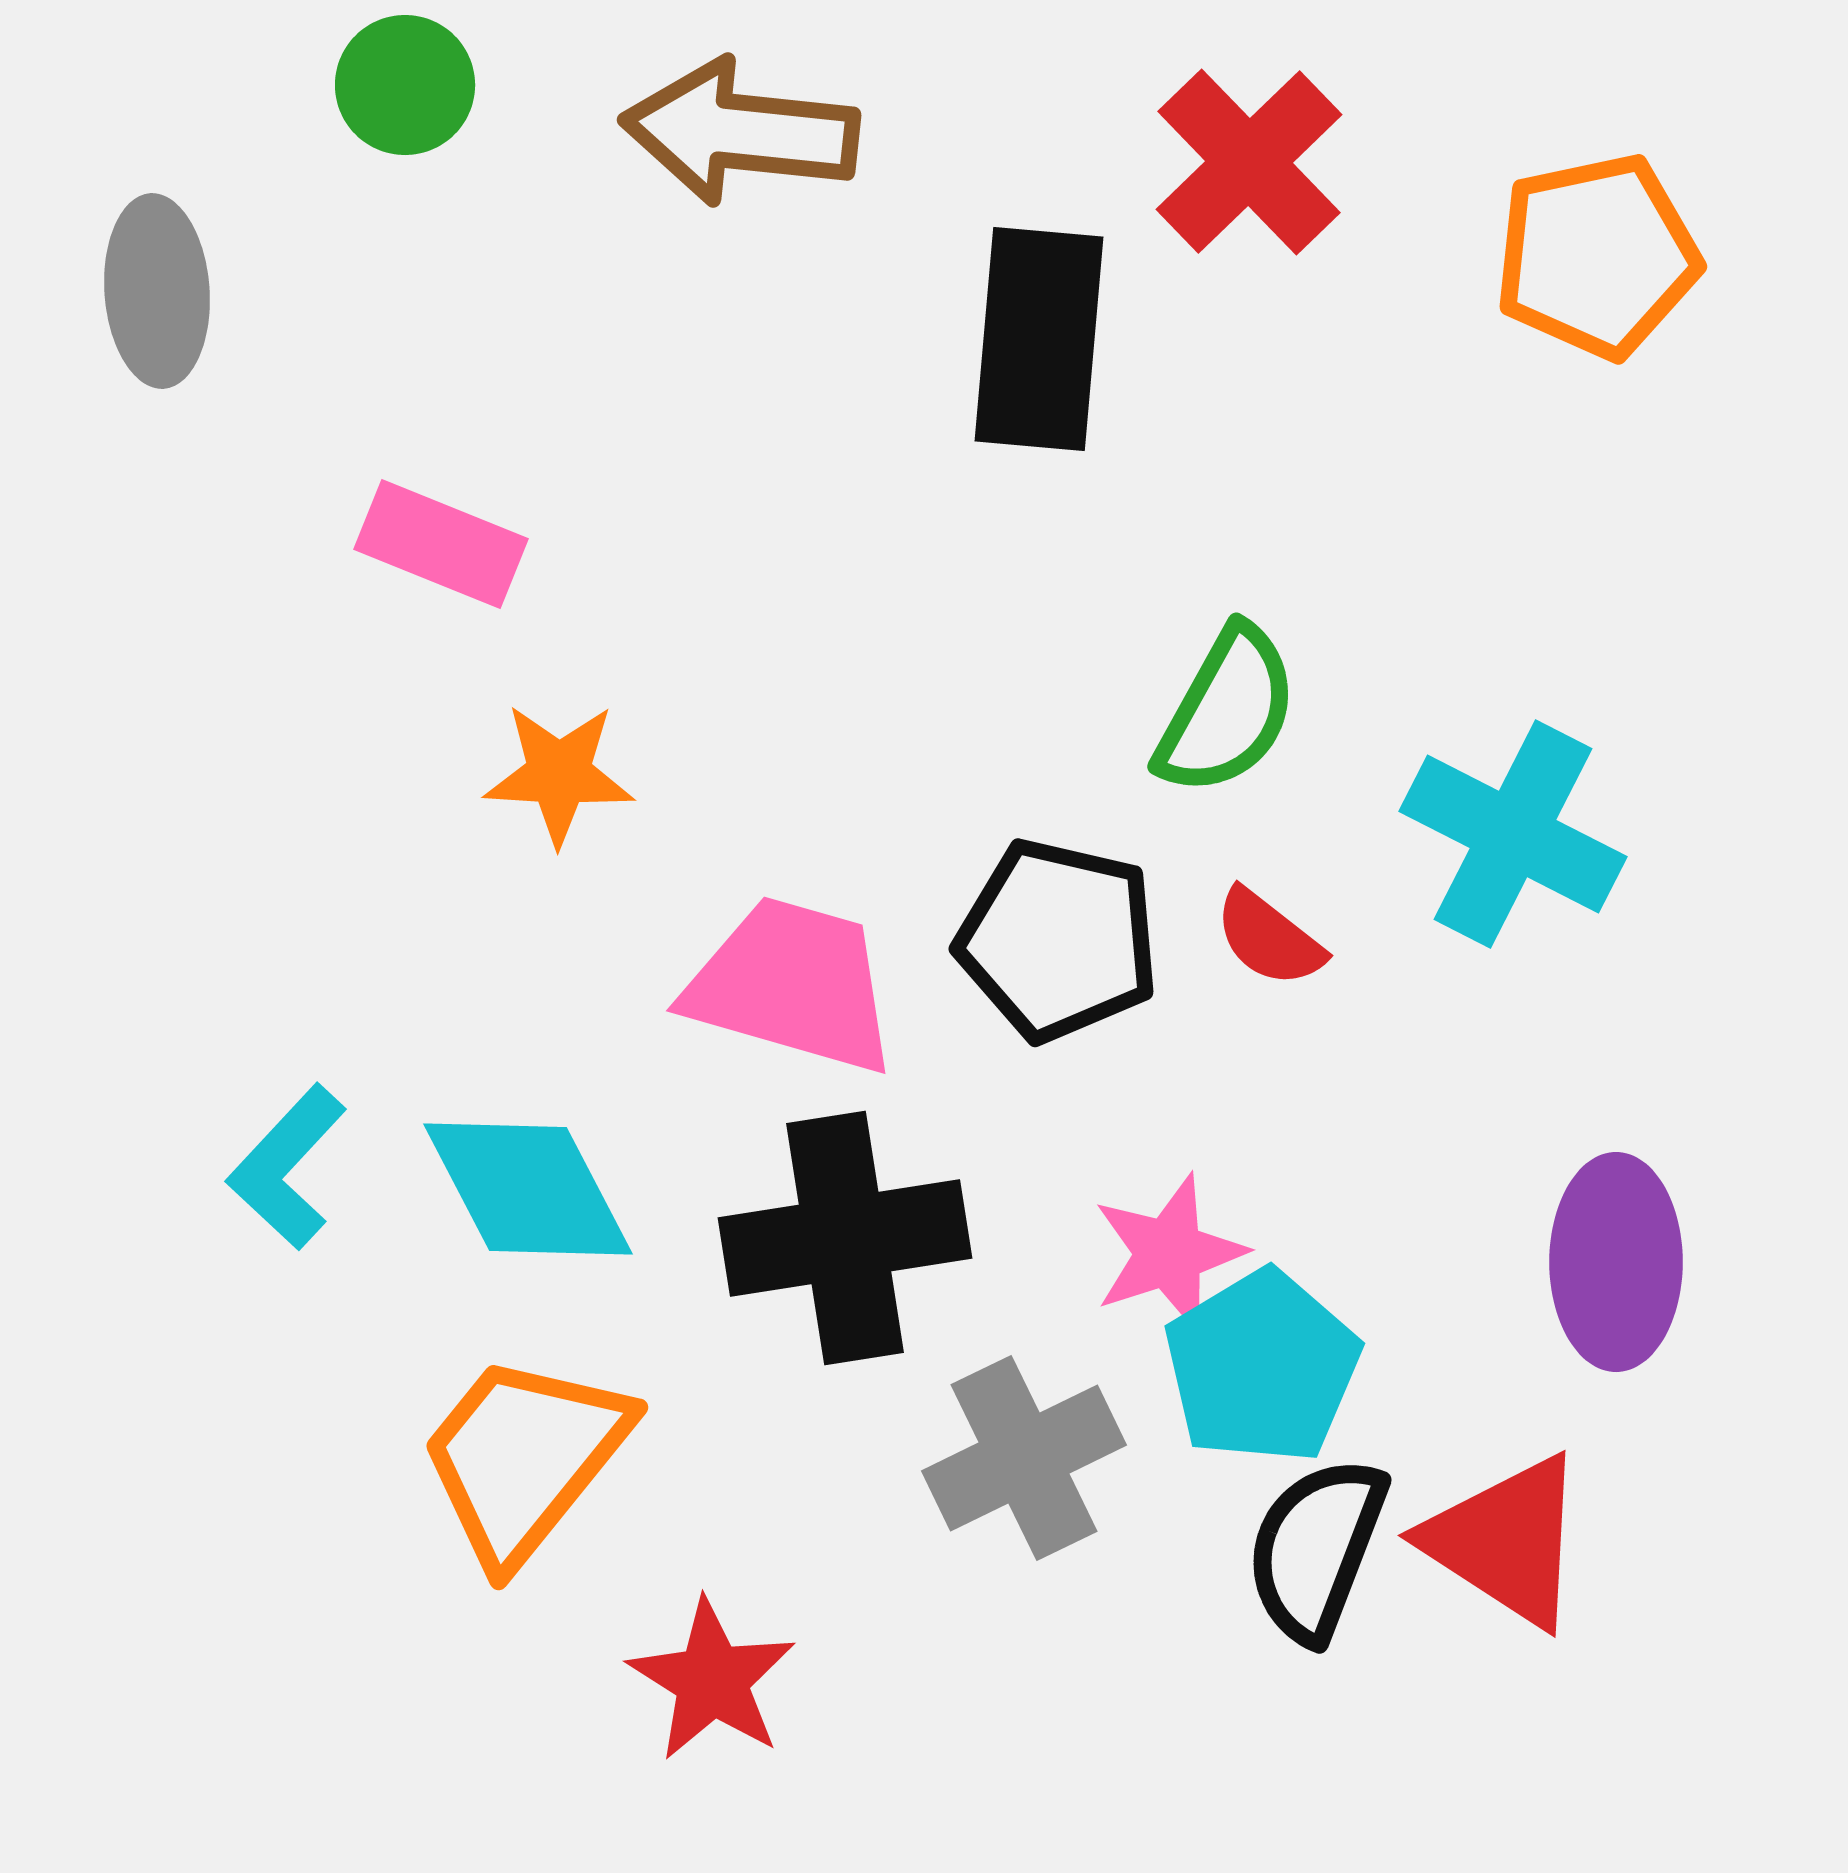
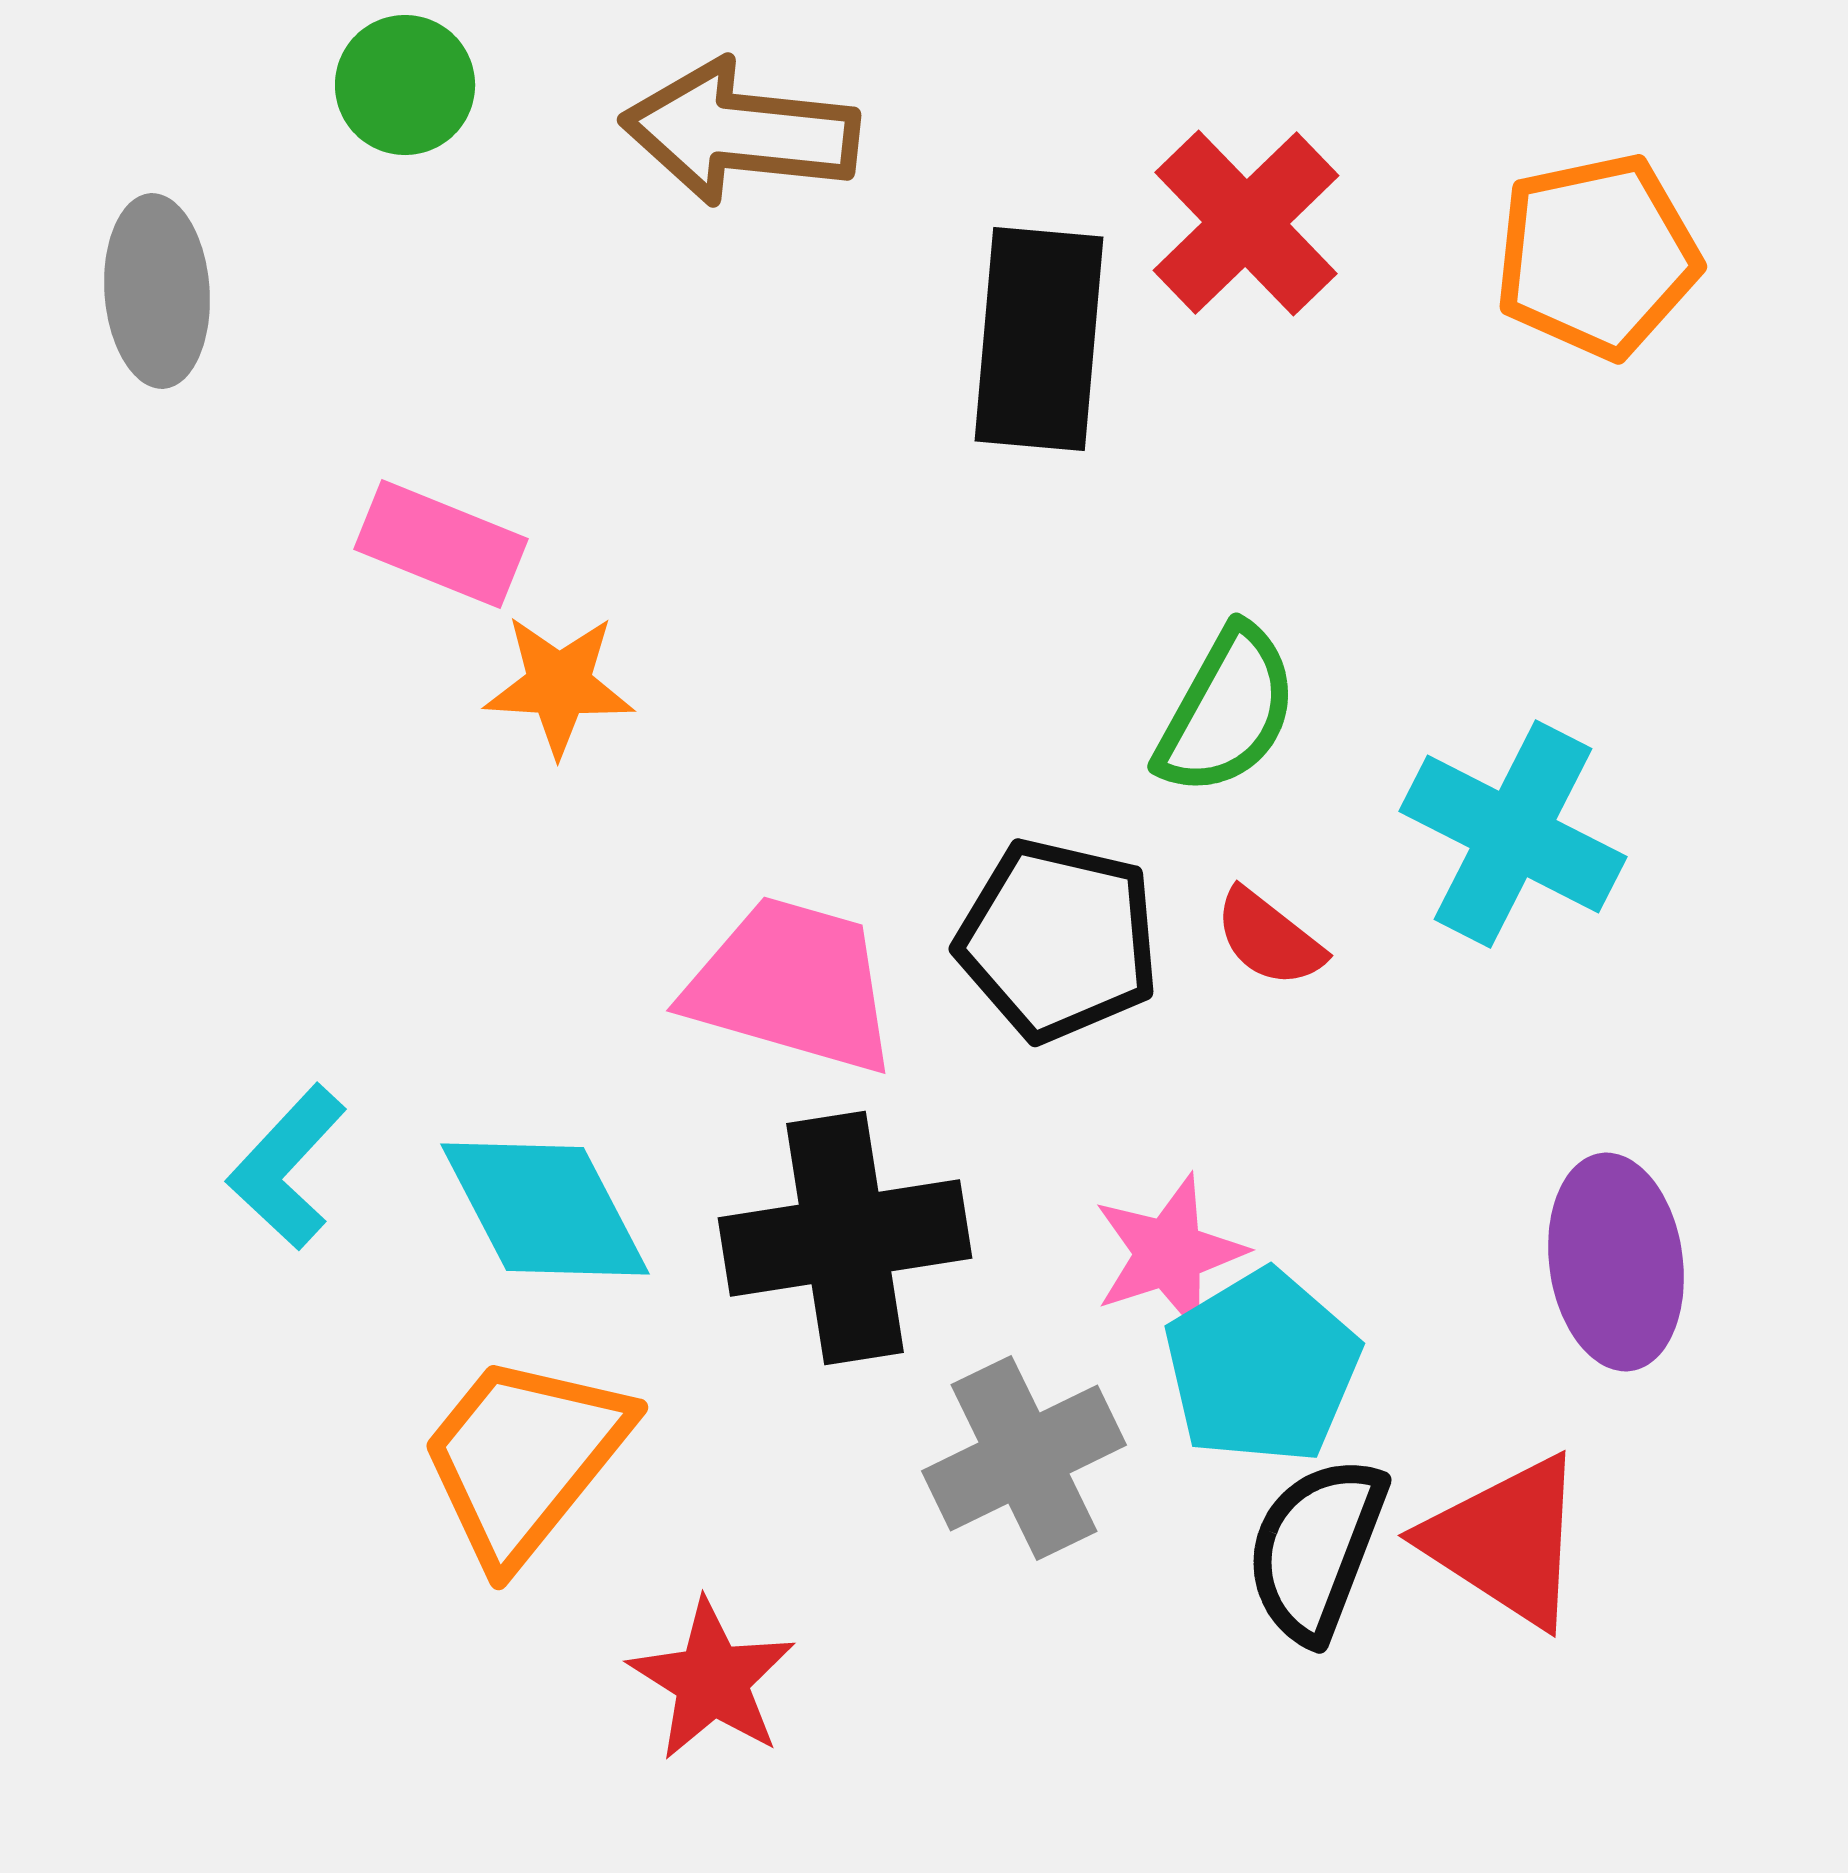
red cross: moved 3 px left, 61 px down
orange star: moved 89 px up
cyan diamond: moved 17 px right, 20 px down
purple ellipse: rotated 8 degrees counterclockwise
